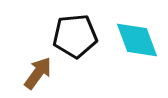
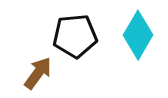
cyan diamond: moved 1 px right, 5 px up; rotated 51 degrees clockwise
